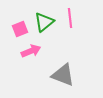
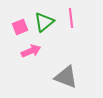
pink line: moved 1 px right
pink square: moved 2 px up
gray triangle: moved 3 px right, 2 px down
